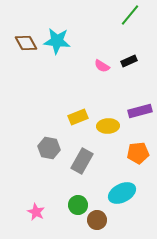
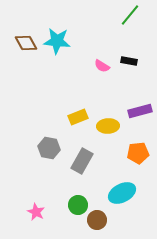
black rectangle: rotated 35 degrees clockwise
